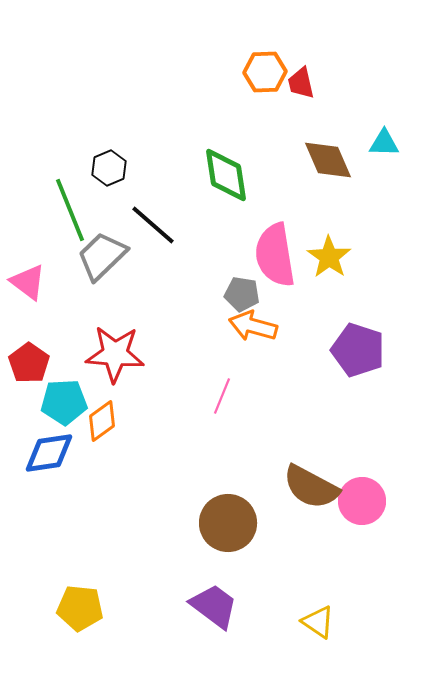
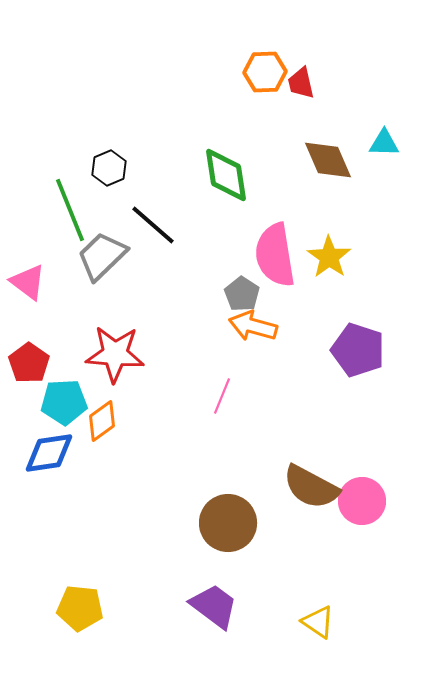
gray pentagon: rotated 24 degrees clockwise
